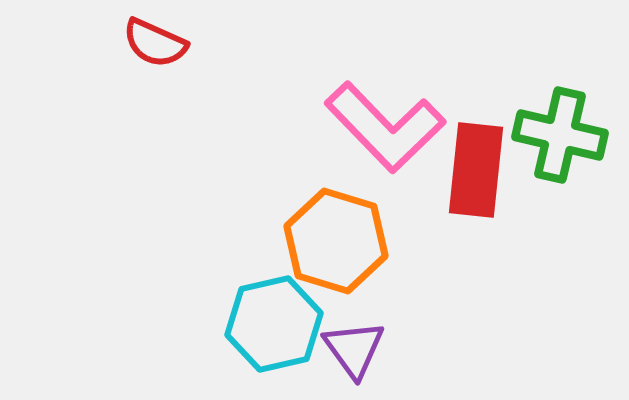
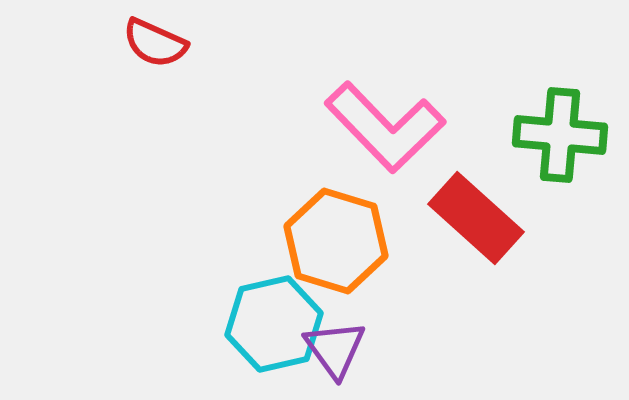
green cross: rotated 8 degrees counterclockwise
red rectangle: moved 48 px down; rotated 54 degrees counterclockwise
purple triangle: moved 19 px left
